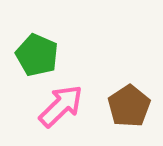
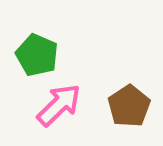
pink arrow: moved 2 px left, 1 px up
